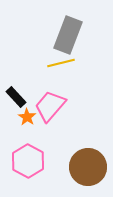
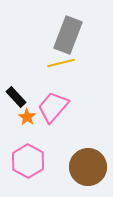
pink trapezoid: moved 3 px right, 1 px down
